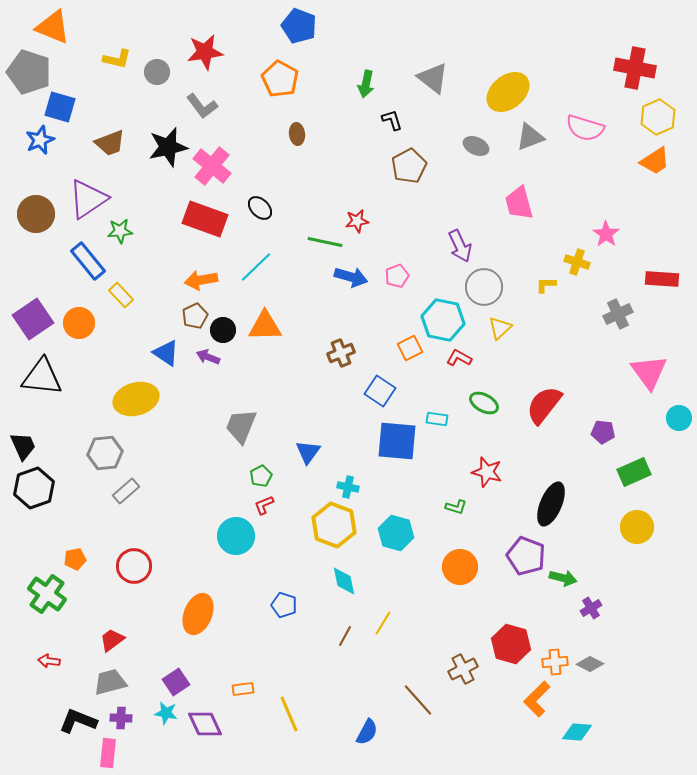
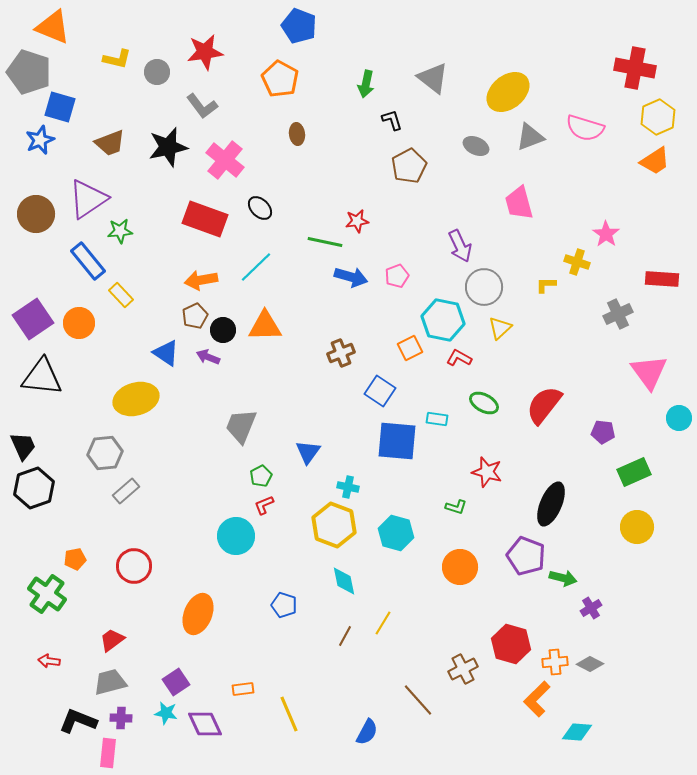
pink cross at (212, 166): moved 13 px right, 6 px up
